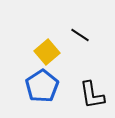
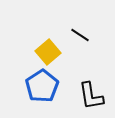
yellow square: moved 1 px right
black L-shape: moved 1 px left, 1 px down
